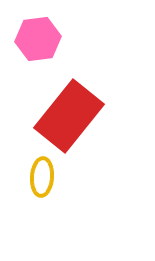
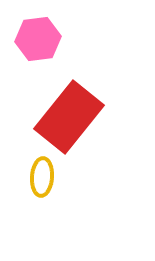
red rectangle: moved 1 px down
